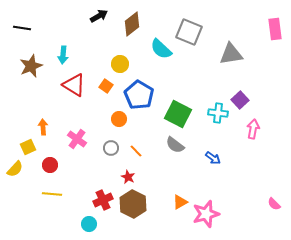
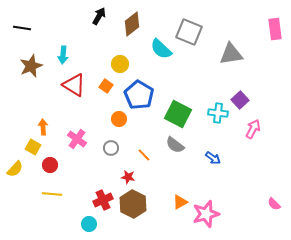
black arrow: rotated 30 degrees counterclockwise
pink arrow: rotated 18 degrees clockwise
yellow square: moved 5 px right; rotated 35 degrees counterclockwise
orange line: moved 8 px right, 4 px down
red star: rotated 16 degrees counterclockwise
